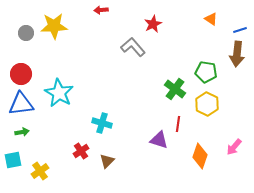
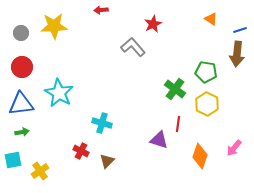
gray circle: moved 5 px left
red circle: moved 1 px right, 7 px up
pink arrow: moved 1 px down
red cross: rotated 28 degrees counterclockwise
